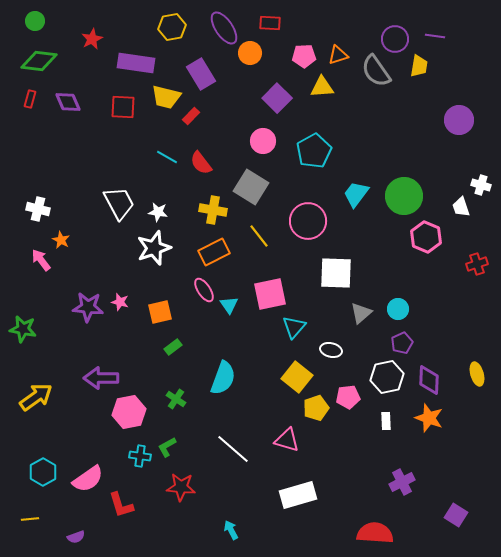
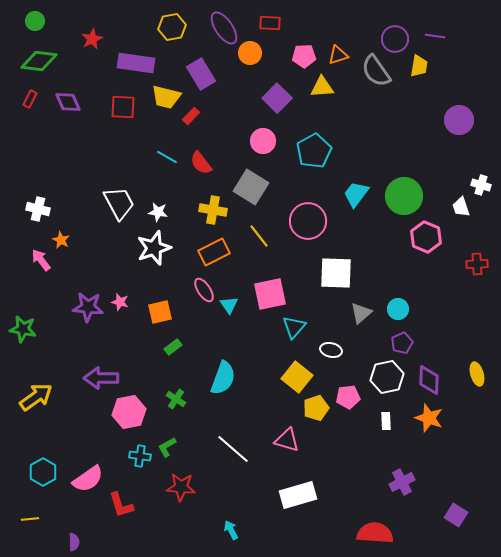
red rectangle at (30, 99): rotated 12 degrees clockwise
red cross at (477, 264): rotated 15 degrees clockwise
purple semicircle at (76, 537): moved 2 px left, 5 px down; rotated 72 degrees counterclockwise
